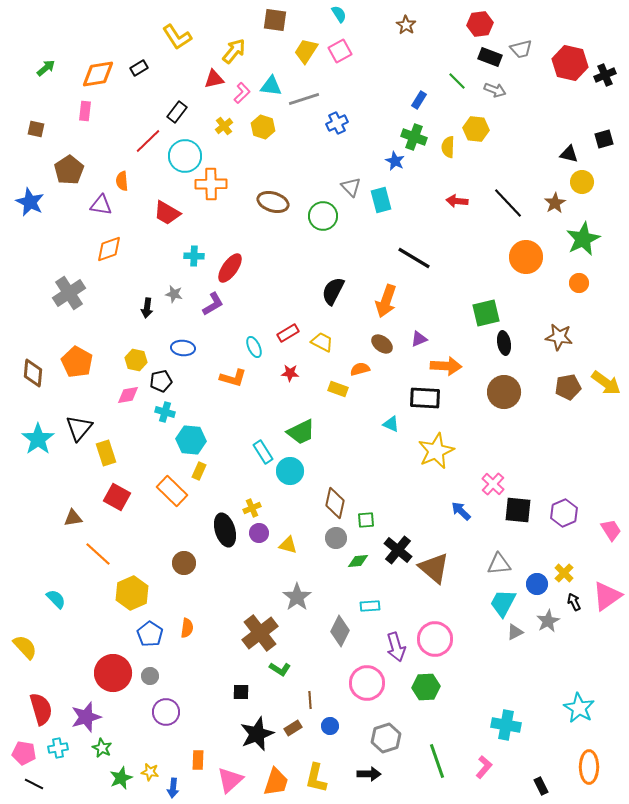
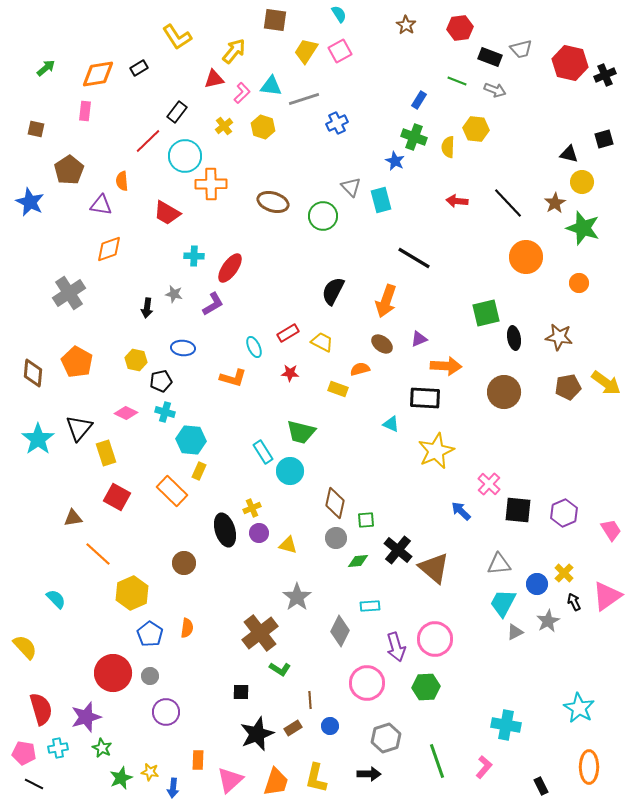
red hexagon at (480, 24): moved 20 px left, 4 px down
green line at (457, 81): rotated 24 degrees counterclockwise
green star at (583, 239): moved 11 px up; rotated 28 degrees counterclockwise
black ellipse at (504, 343): moved 10 px right, 5 px up
pink diamond at (128, 395): moved 2 px left, 18 px down; rotated 35 degrees clockwise
green trapezoid at (301, 432): rotated 40 degrees clockwise
pink cross at (493, 484): moved 4 px left
